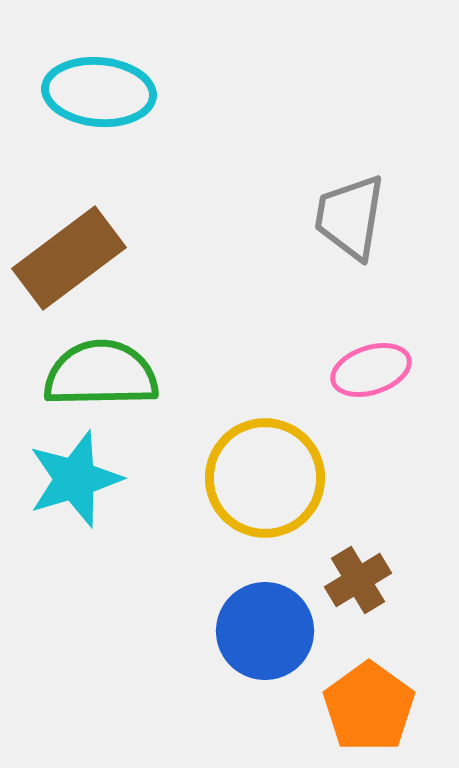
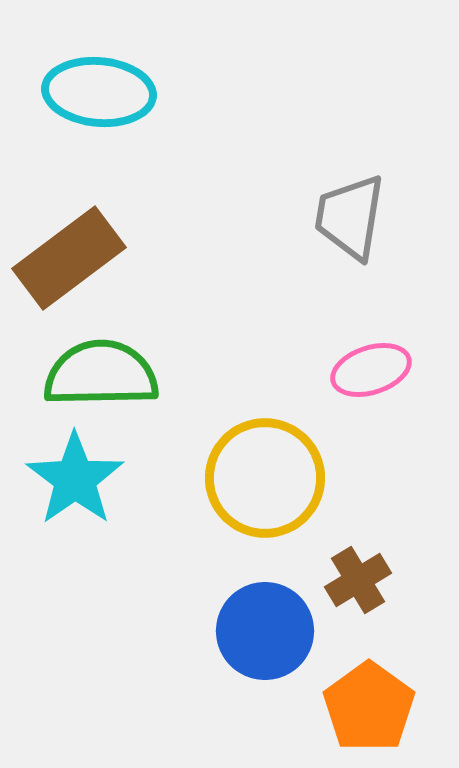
cyan star: rotated 18 degrees counterclockwise
